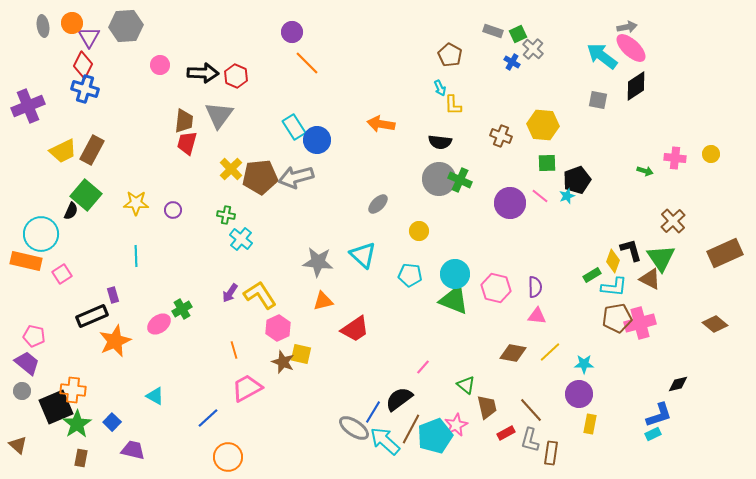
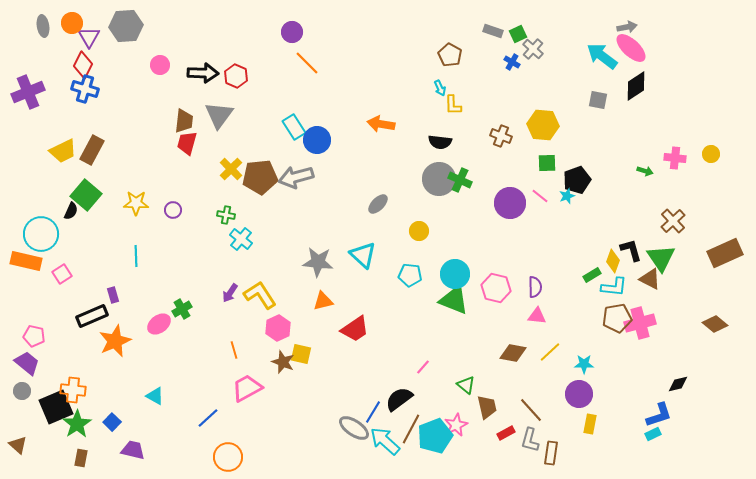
purple cross at (28, 106): moved 14 px up
